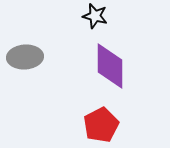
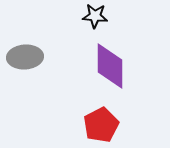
black star: rotated 10 degrees counterclockwise
